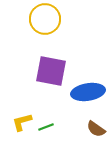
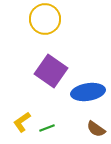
purple square: rotated 24 degrees clockwise
yellow L-shape: rotated 20 degrees counterclockwise
green line: moved 1 px right, 1 px down
